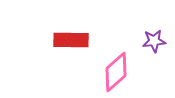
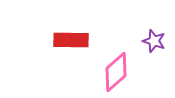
purple star: rotated 25 degrees clockwise
